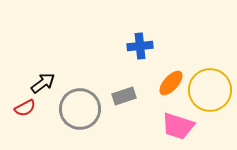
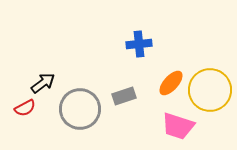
blue cross: moved 1 px left, 2 px up
